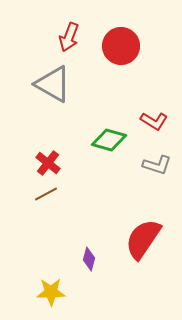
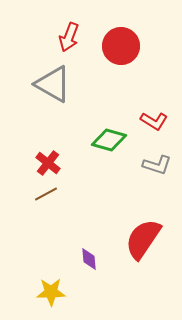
purple diamond: rotated 20 degrees counterclockwise
